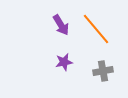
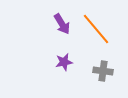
purple arrow: moved 1 px right, 1 px up
gray cross: rotated 18 degrees clockwise
